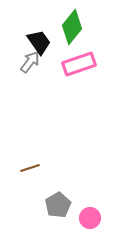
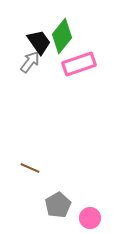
green diamond: moved 10 px left, 9 px down
brown line: rotated 42 degrees clockwise
